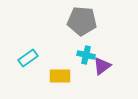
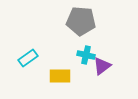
gray pentagon: moved 1 px left
